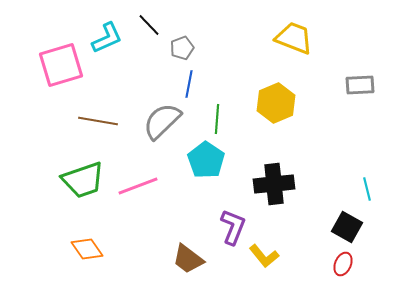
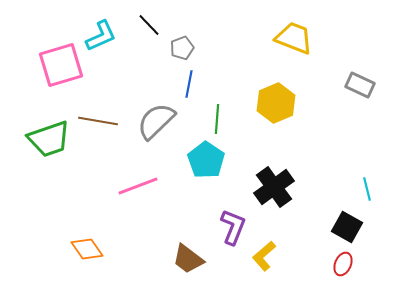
cyan L-shape: moved 6 px left, 2 px up
gray rectangle: rotated 28 degrees clockwise
gray semicircle: moved 6 px left
green trapezoid: moved 34 px left, 41 px up
black cross: moved 3 px down; rotated 30 degrees counterclockwise
yellow L-shape: rotated 88 degrees clockwise
